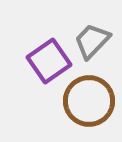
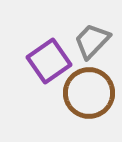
brown circle: moved 8 px up
